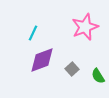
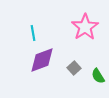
pink star: rotated 12 degrees counterclockwise
cyan line: rotated 35 degrees counterclockwise
gray square: moved 2 px right, 1 px up
